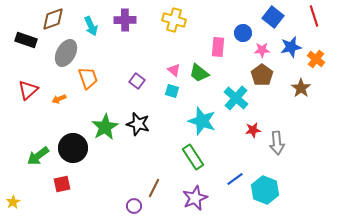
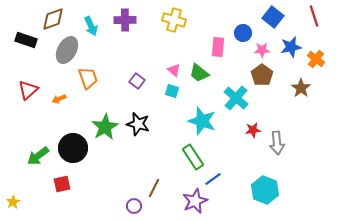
gray ellipse: moved 1 px right, 3 px up
blue line: moved 22 px left
purple star: moved 3 px down
